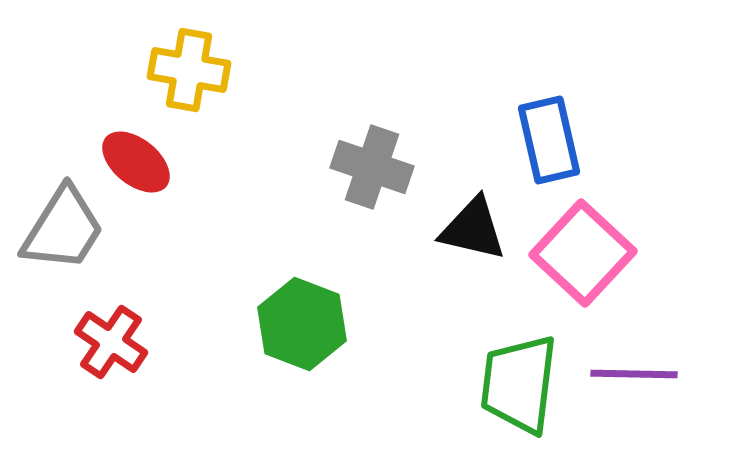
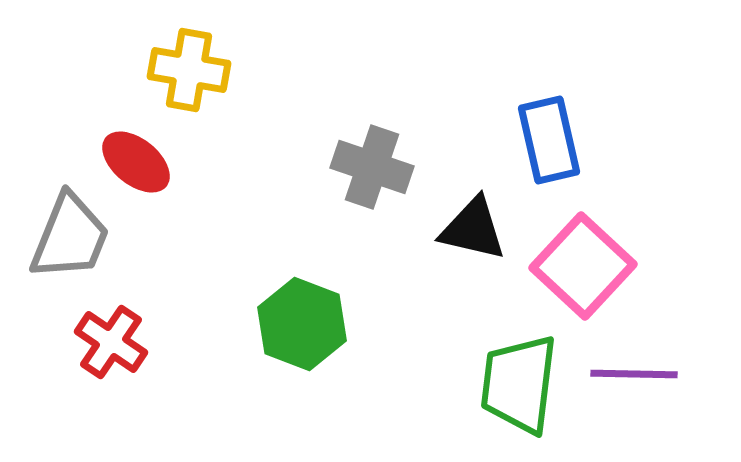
gray trapezoid: moved 7 px right, 8 px down; rotated 10 degrees counterclockwise
pink square: moved 13 px down
